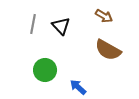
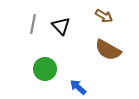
green circle: moved 1 px up
